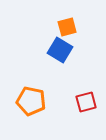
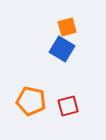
blue square: moved 2 px right, 1 px up
red square: moved 18 px left, 4 px down
